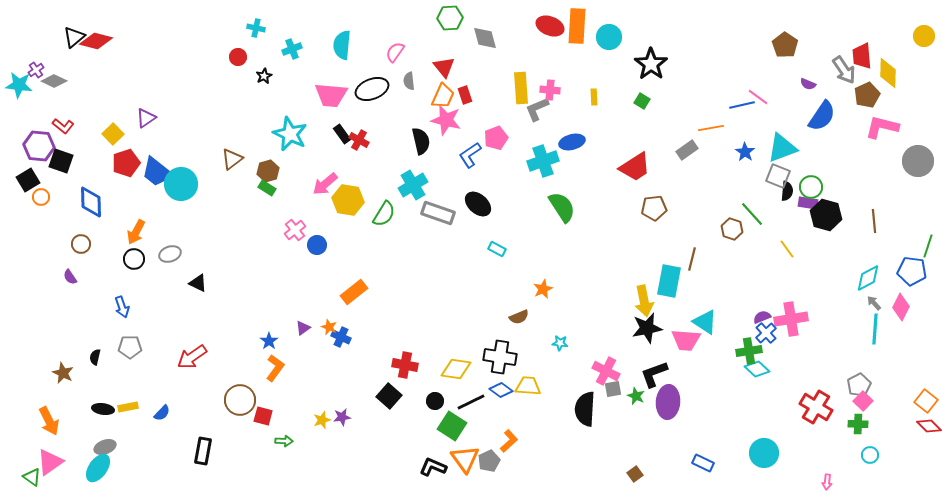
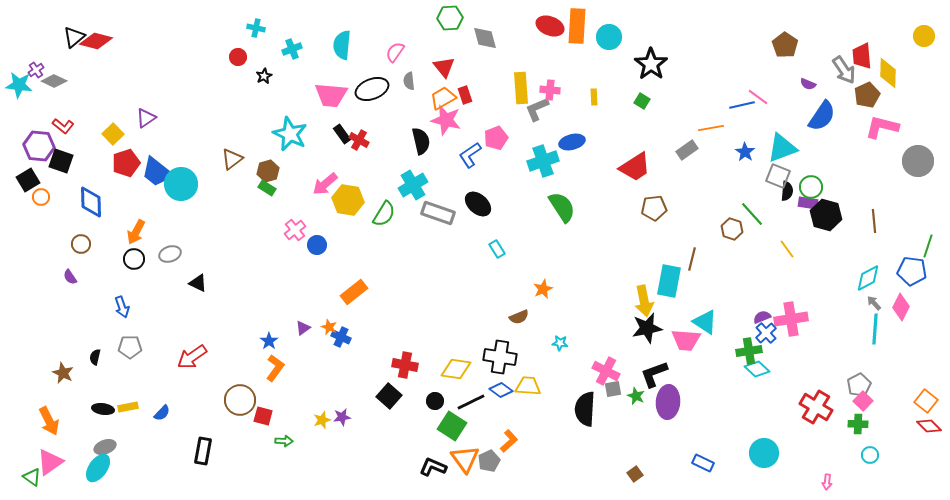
orange trapezoid at (443, 96): moved 2 px down; rotated 144 degrees counterclockwise
cyan rectangle at (497, 249): rotated 30 degrees clockwise
